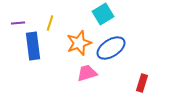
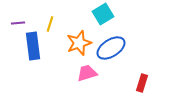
yellow line: moved 1 px down
